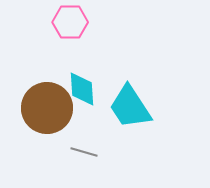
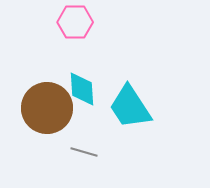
pink hexagon: moved 5 px right
